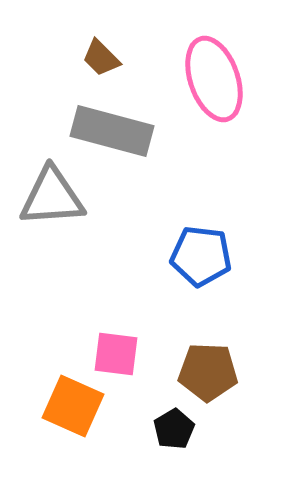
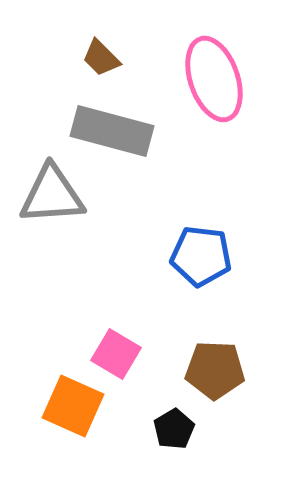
gray triangle: moved 2 px up
pink square: rotated 24 degrees clockwise
brown pentagon: moved 7 px right, 2 px up
